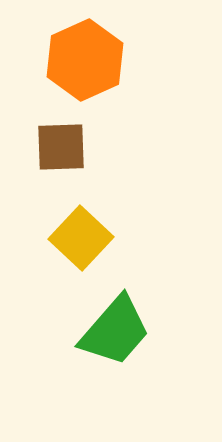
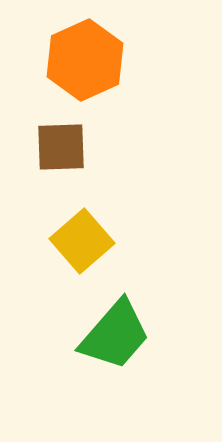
yellow square: moved 1 px right, 3 px down; rotated 6 degrees clockwise
green trapezoid: moved 4 px down
